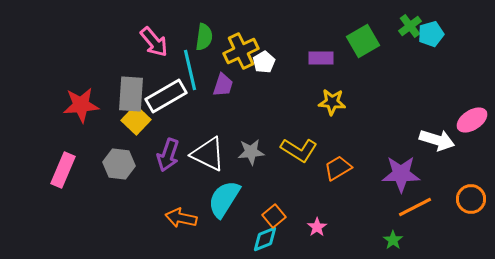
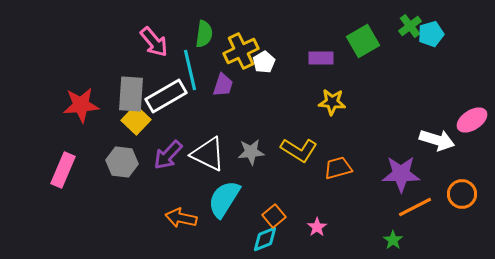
green semicircle: moved 3 px up
purple arrow: rotated 24 degrees clockwise
gray hexagon: moved 3 px right, 2 px up
orange trapezoid: rotated 16 degrees clockwise
orange circle: moved 9 px left, 5 px up
